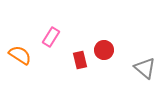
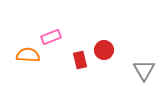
pink rectangle: rotated 36 degrees clockwise
orange semicircle: moved 8 px right; rotated 30 degrees counterclockwise
gray triangle: moved 1 px left, 2 px down; rotated 20 degrees clockwise
